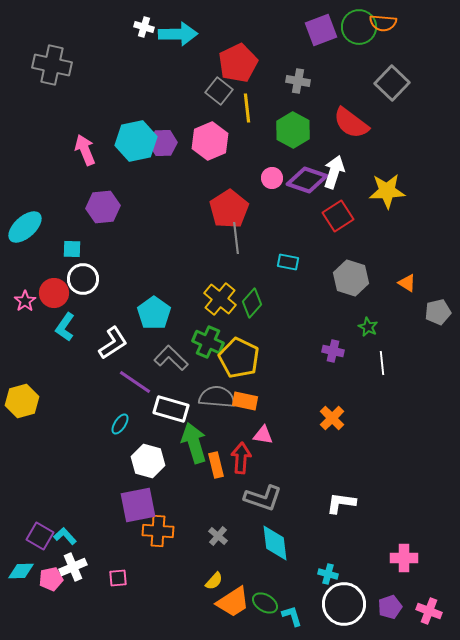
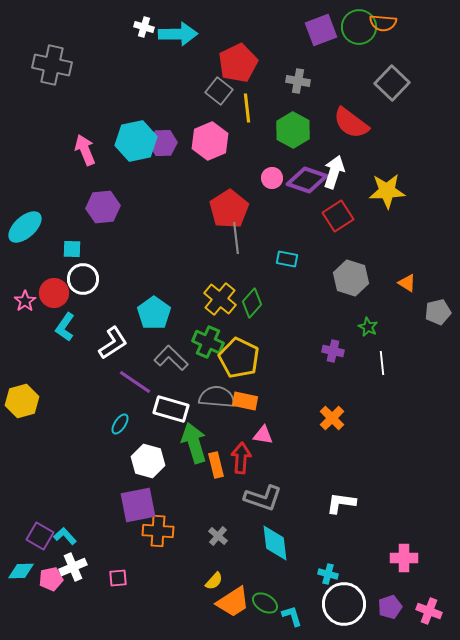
cyan rectangle at (288, 262): moved 1 px left, 3 px up
